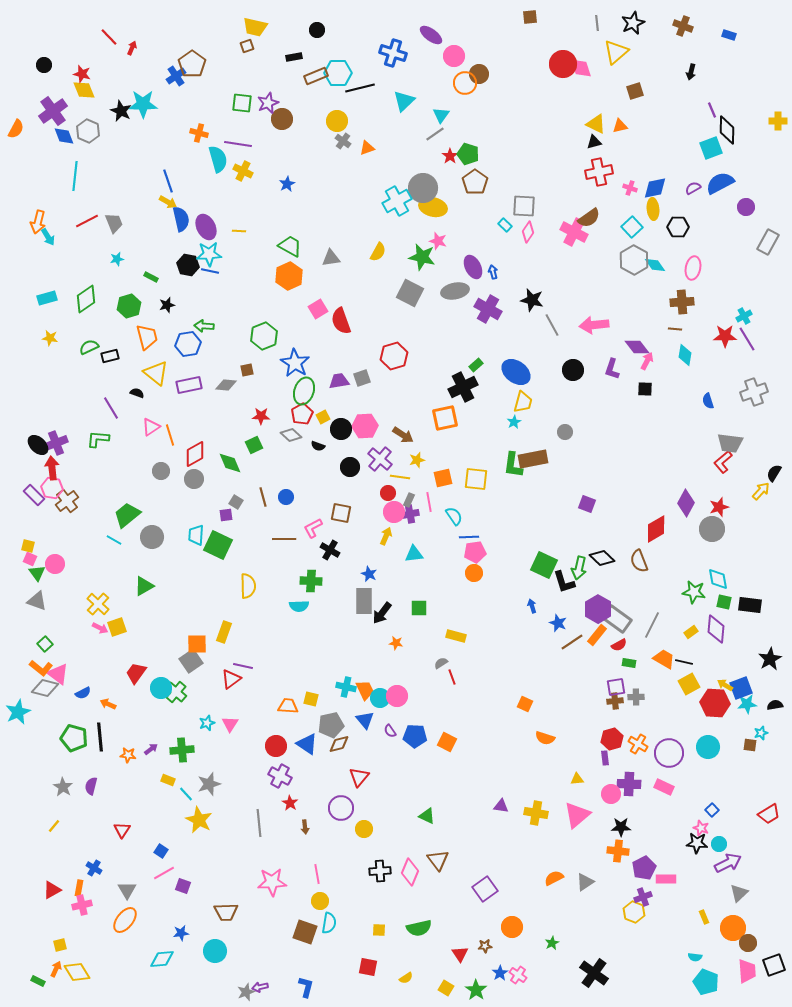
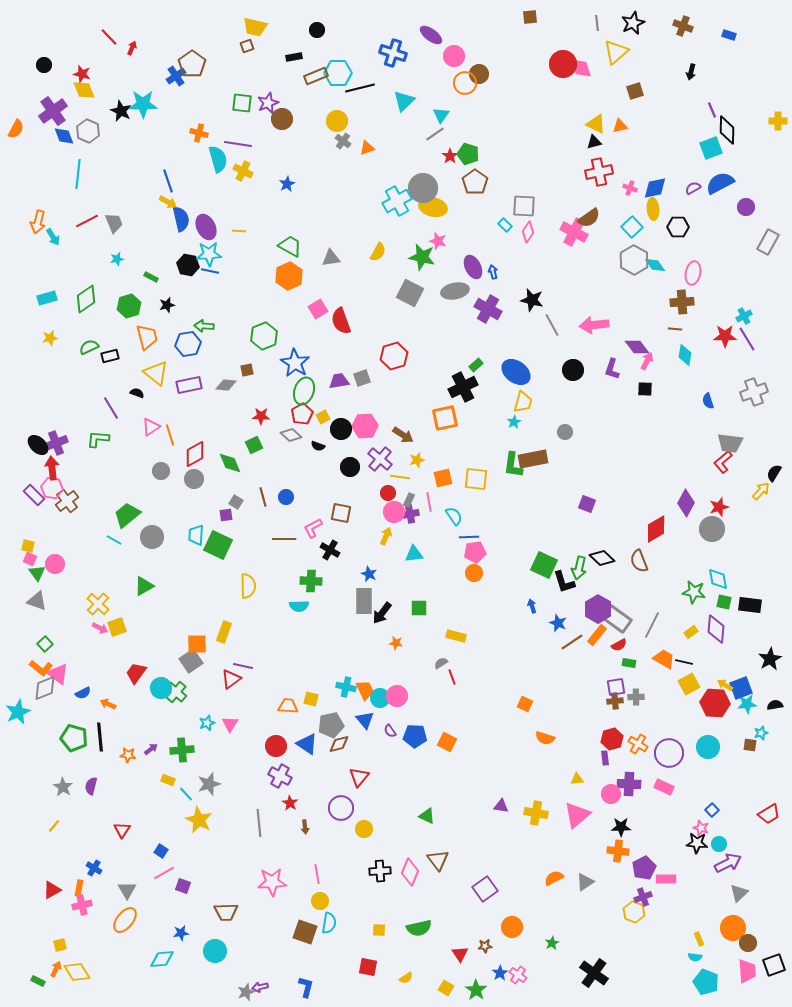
cyan line at (75, 176): moved 3 px right, 2 px up
cyan arrow at (48, 237): moved 5 px right
pink ellipse at (693, 268): moved 5 px down
yellow star at (50, 338): rotated 21 degrees counterclockwise
gray diamond at (45, 688): rotated 36 degrees counterclockwise
yellow rectangle at (704, 917): moved 5 px left, 22 px down
